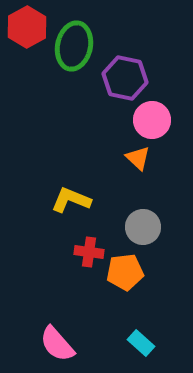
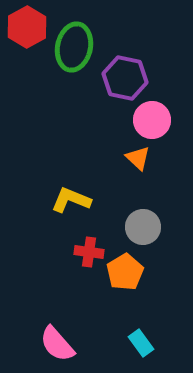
green ellipse: moved 1 px down
orange pentagon: rotated 24 degrees counterclockwise
cyan rectangle: rotated 12 degrees clockwise
